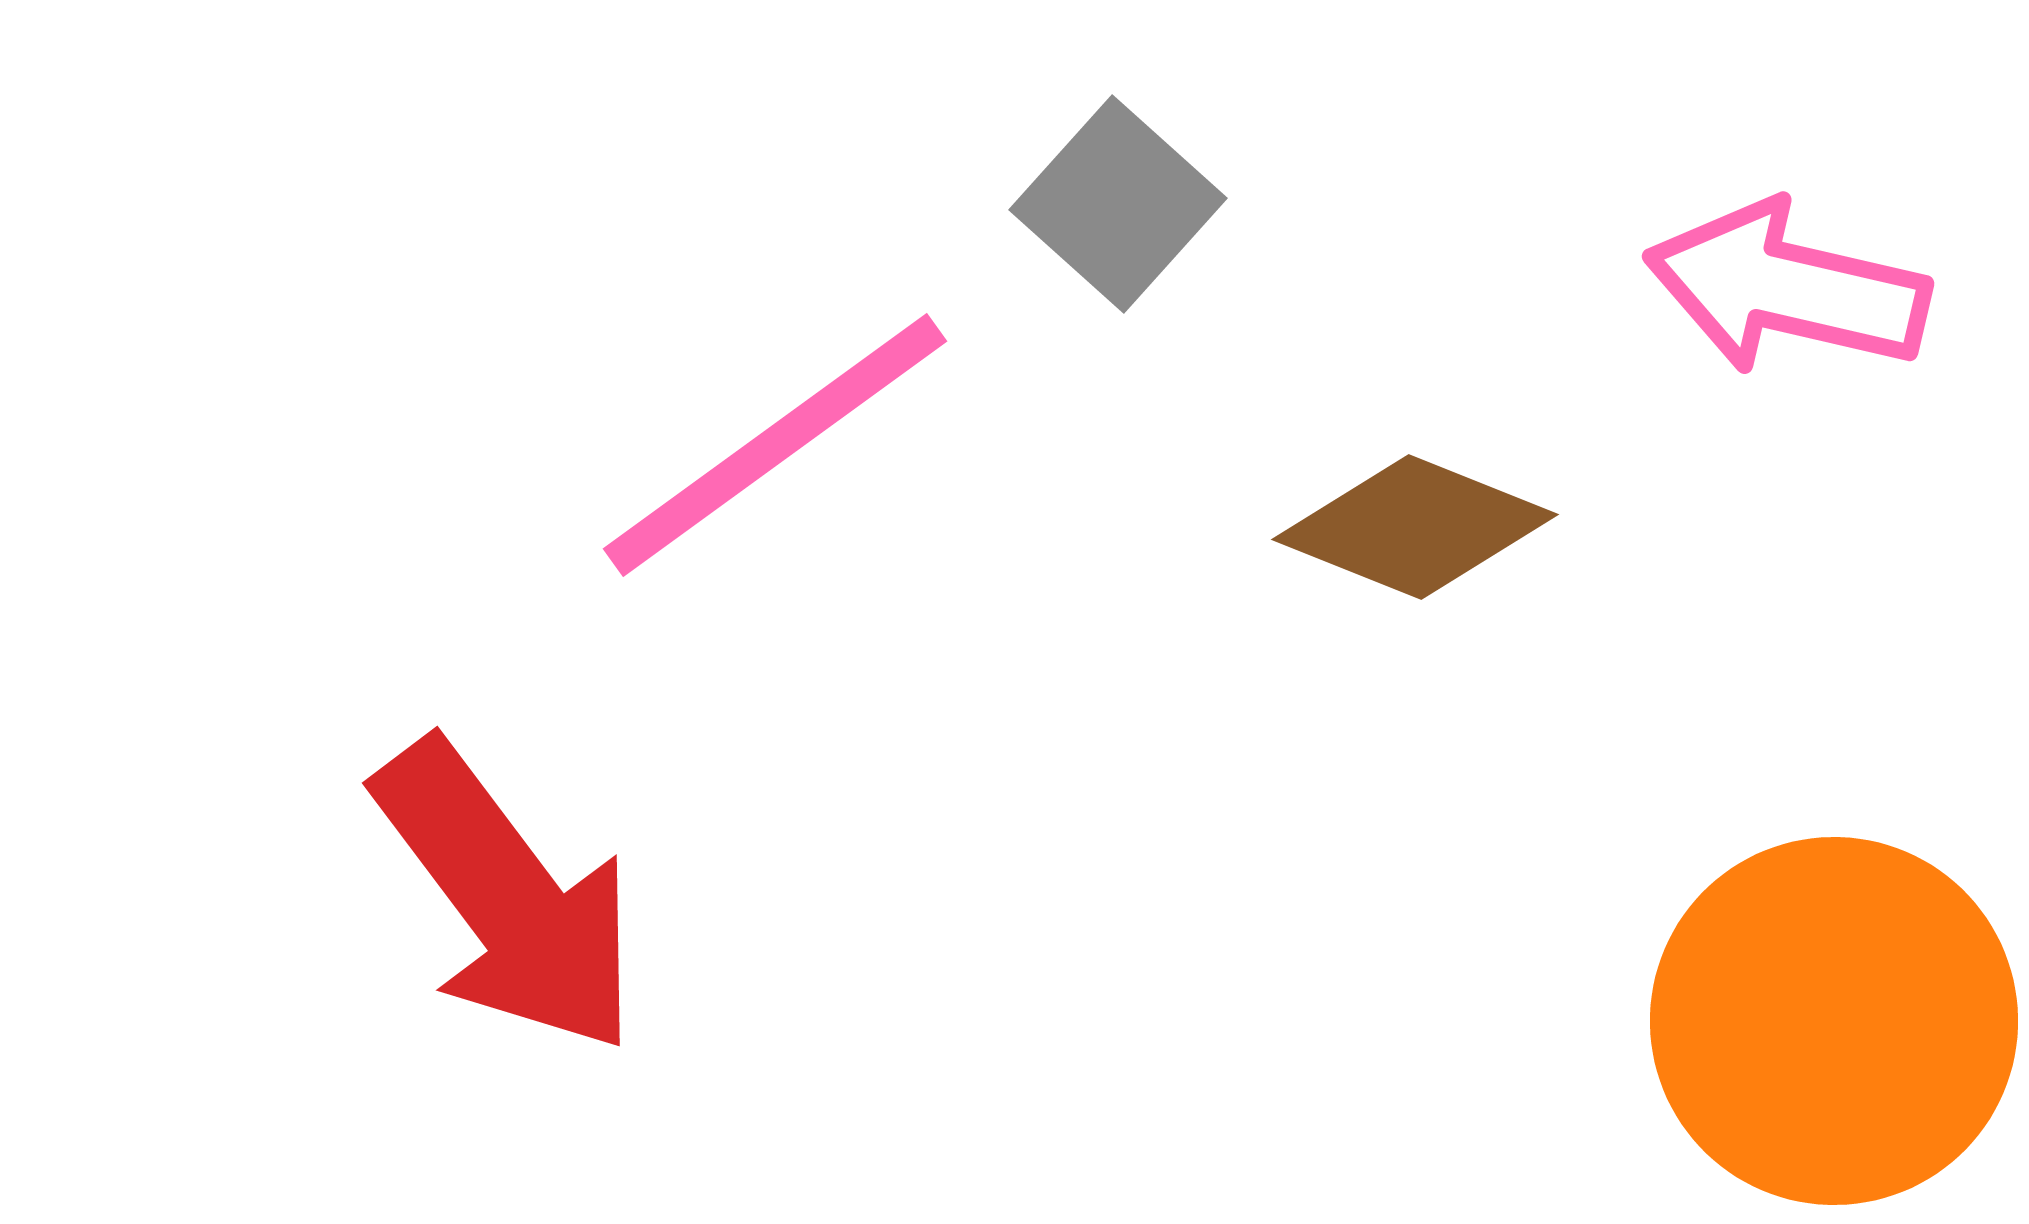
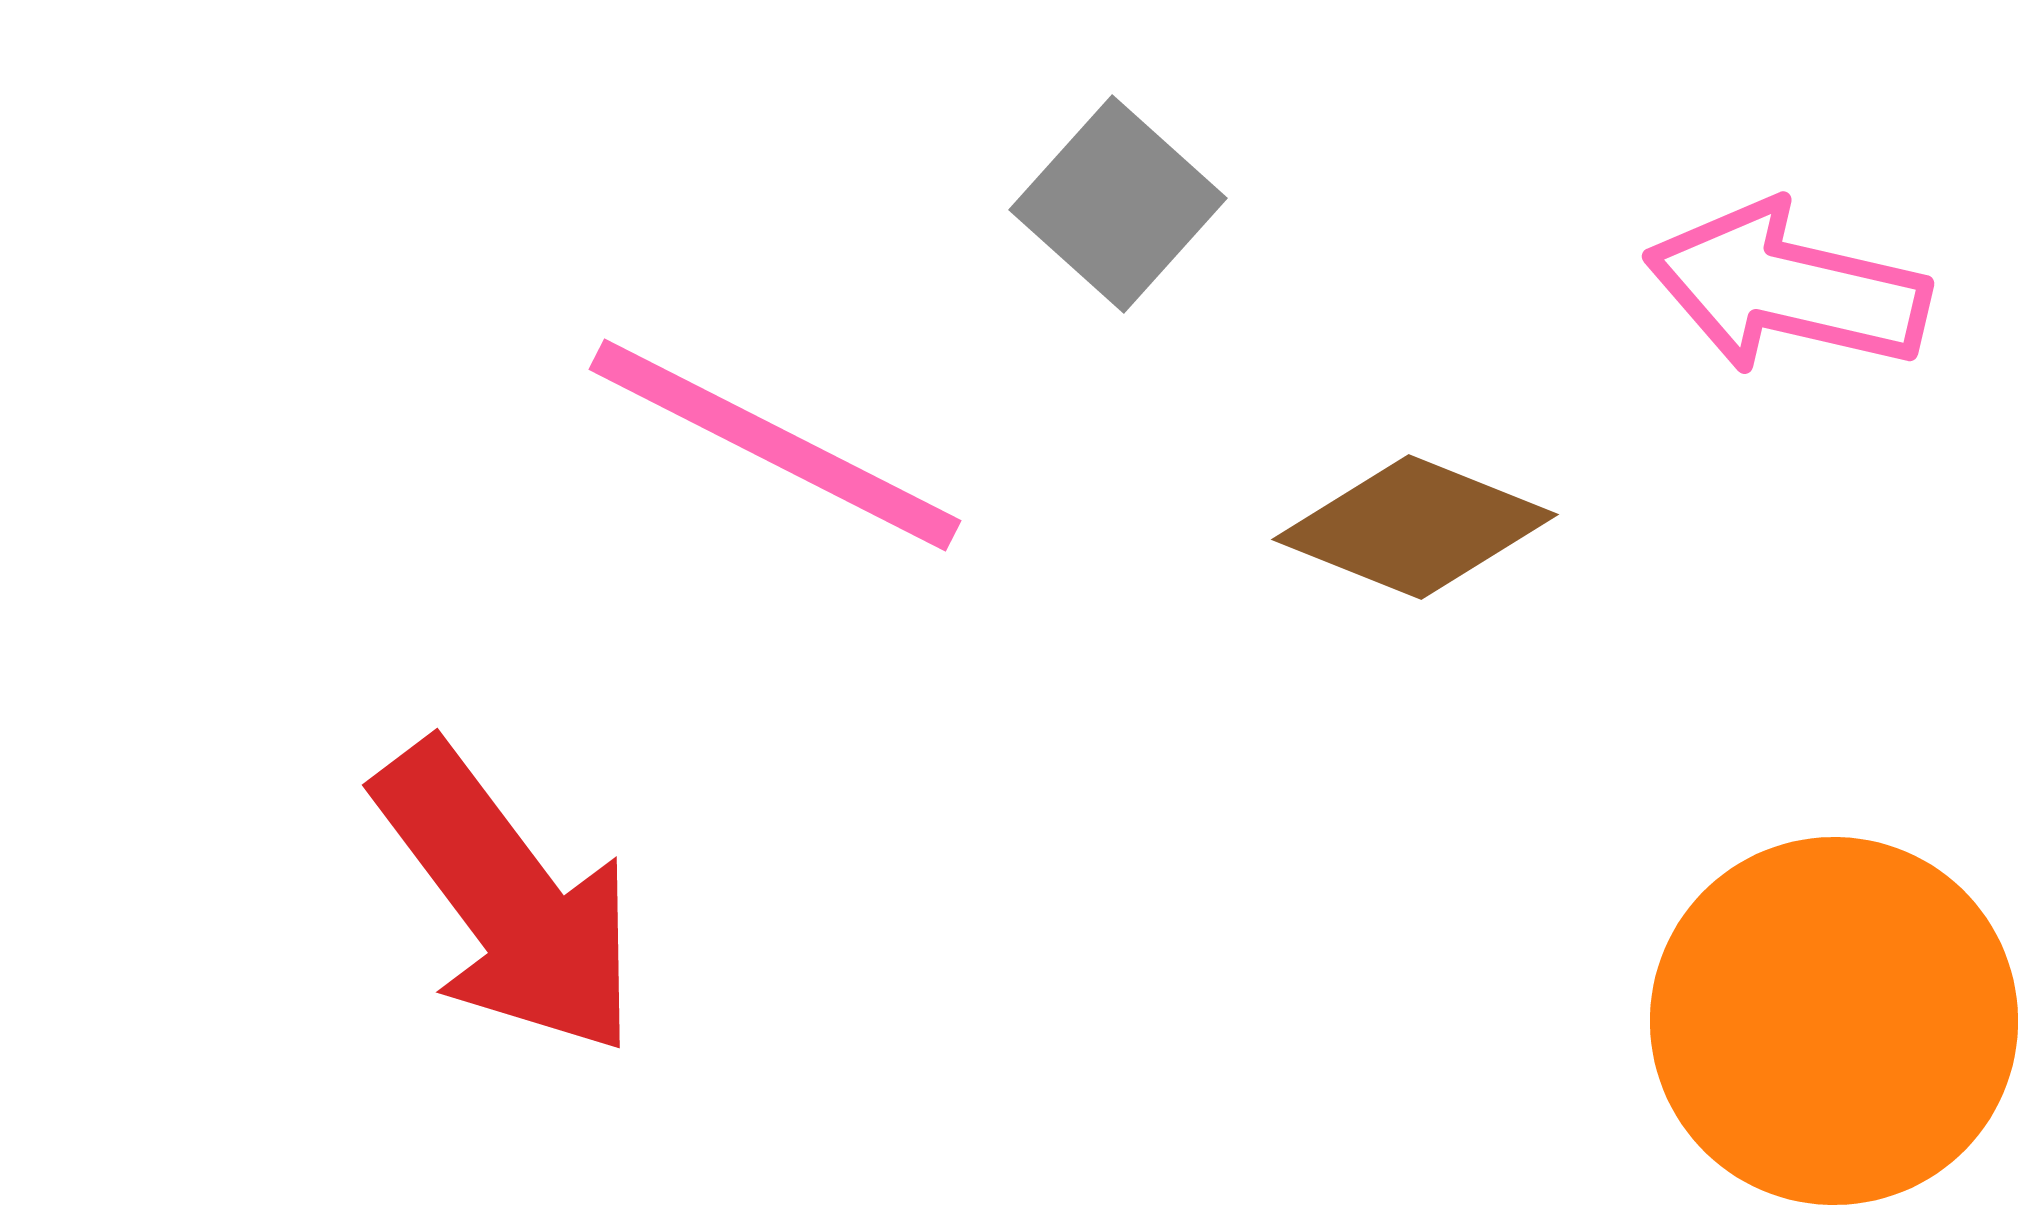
pink line: rotated 63 degrees clockwise
red arrow: moved 2 px down
